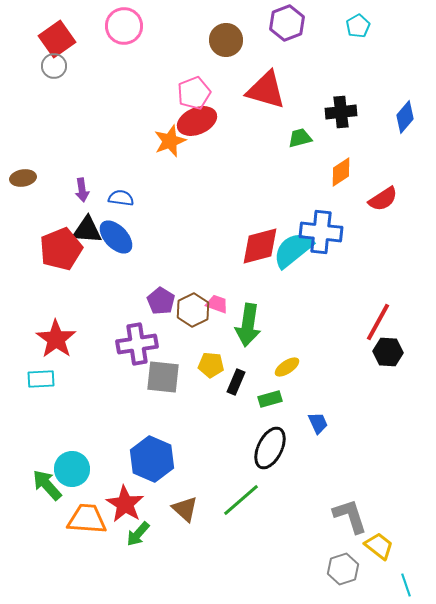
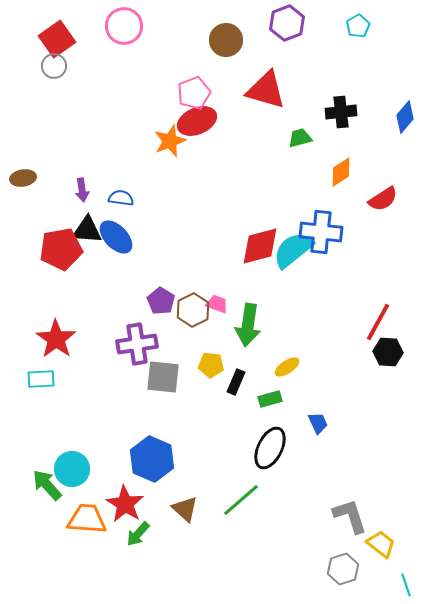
red pentagon at (61, 249): rotated 12 degrees clockwise
yellow trapezoid at (379, 546): moved 2 px right, 2 px up
